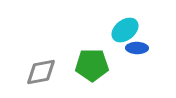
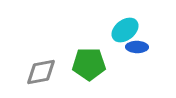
blue ellipse: moved 1 px up
green pentagon: moved 3 px left, 1 px up
